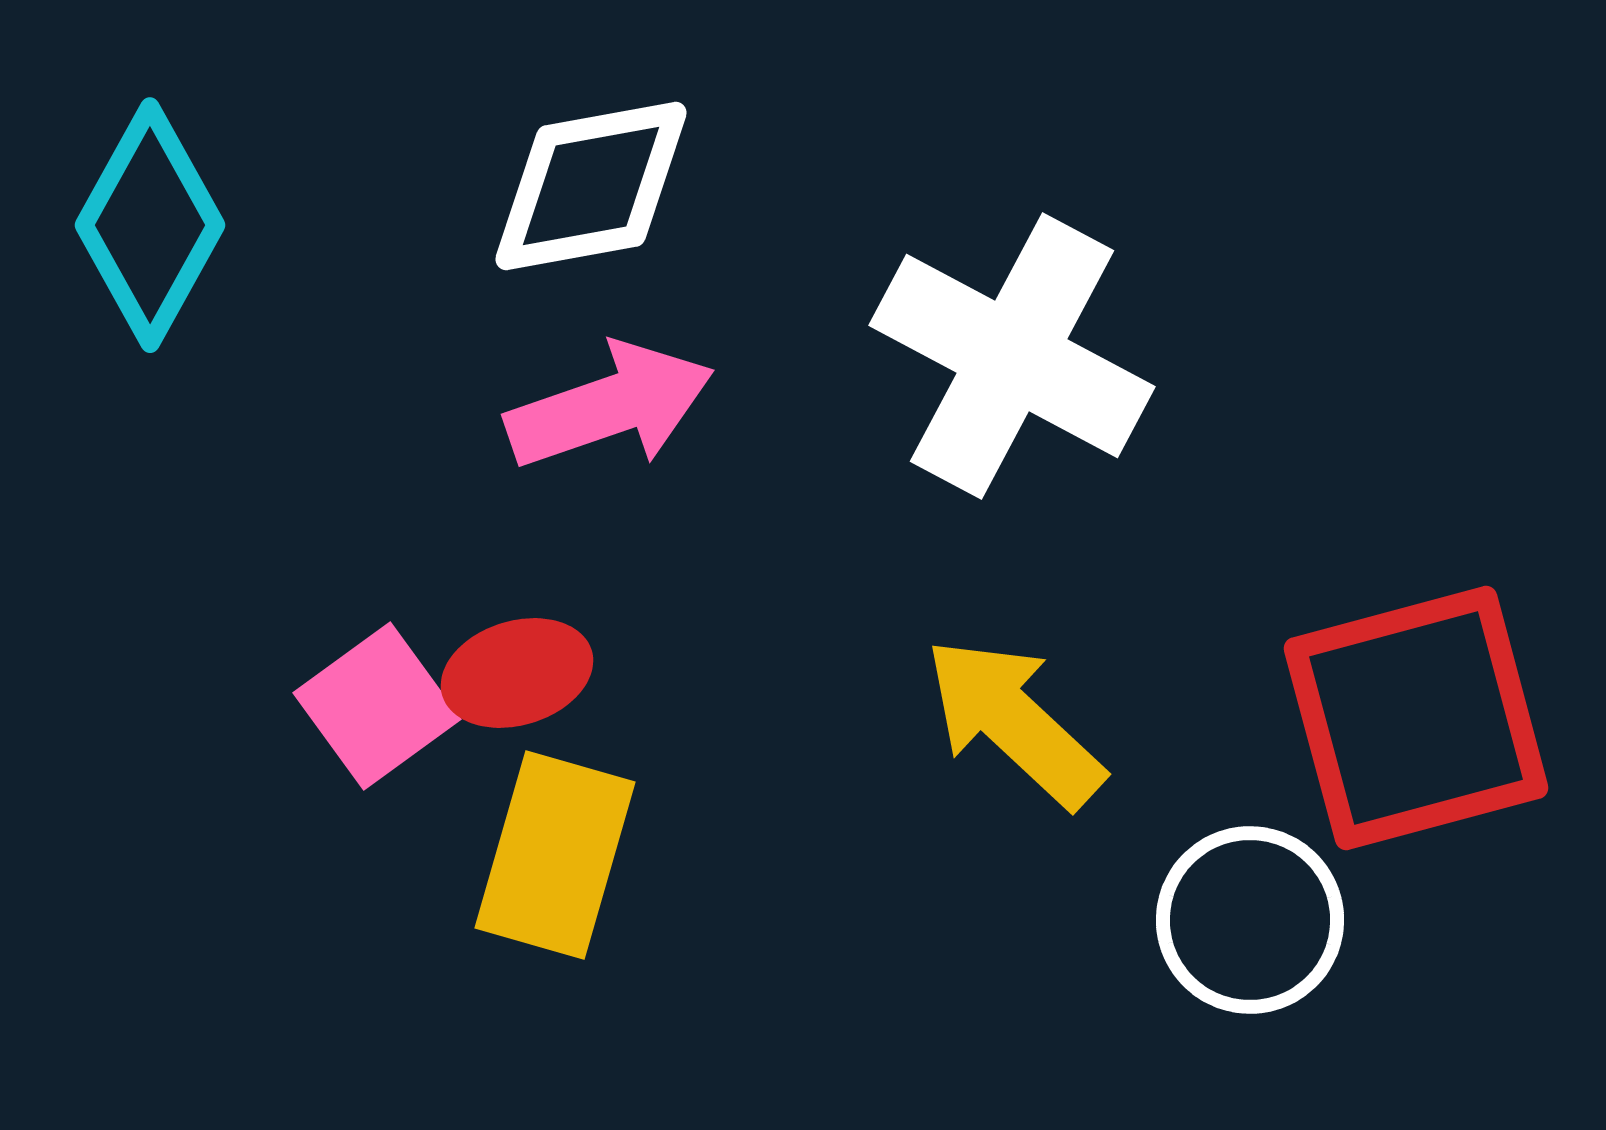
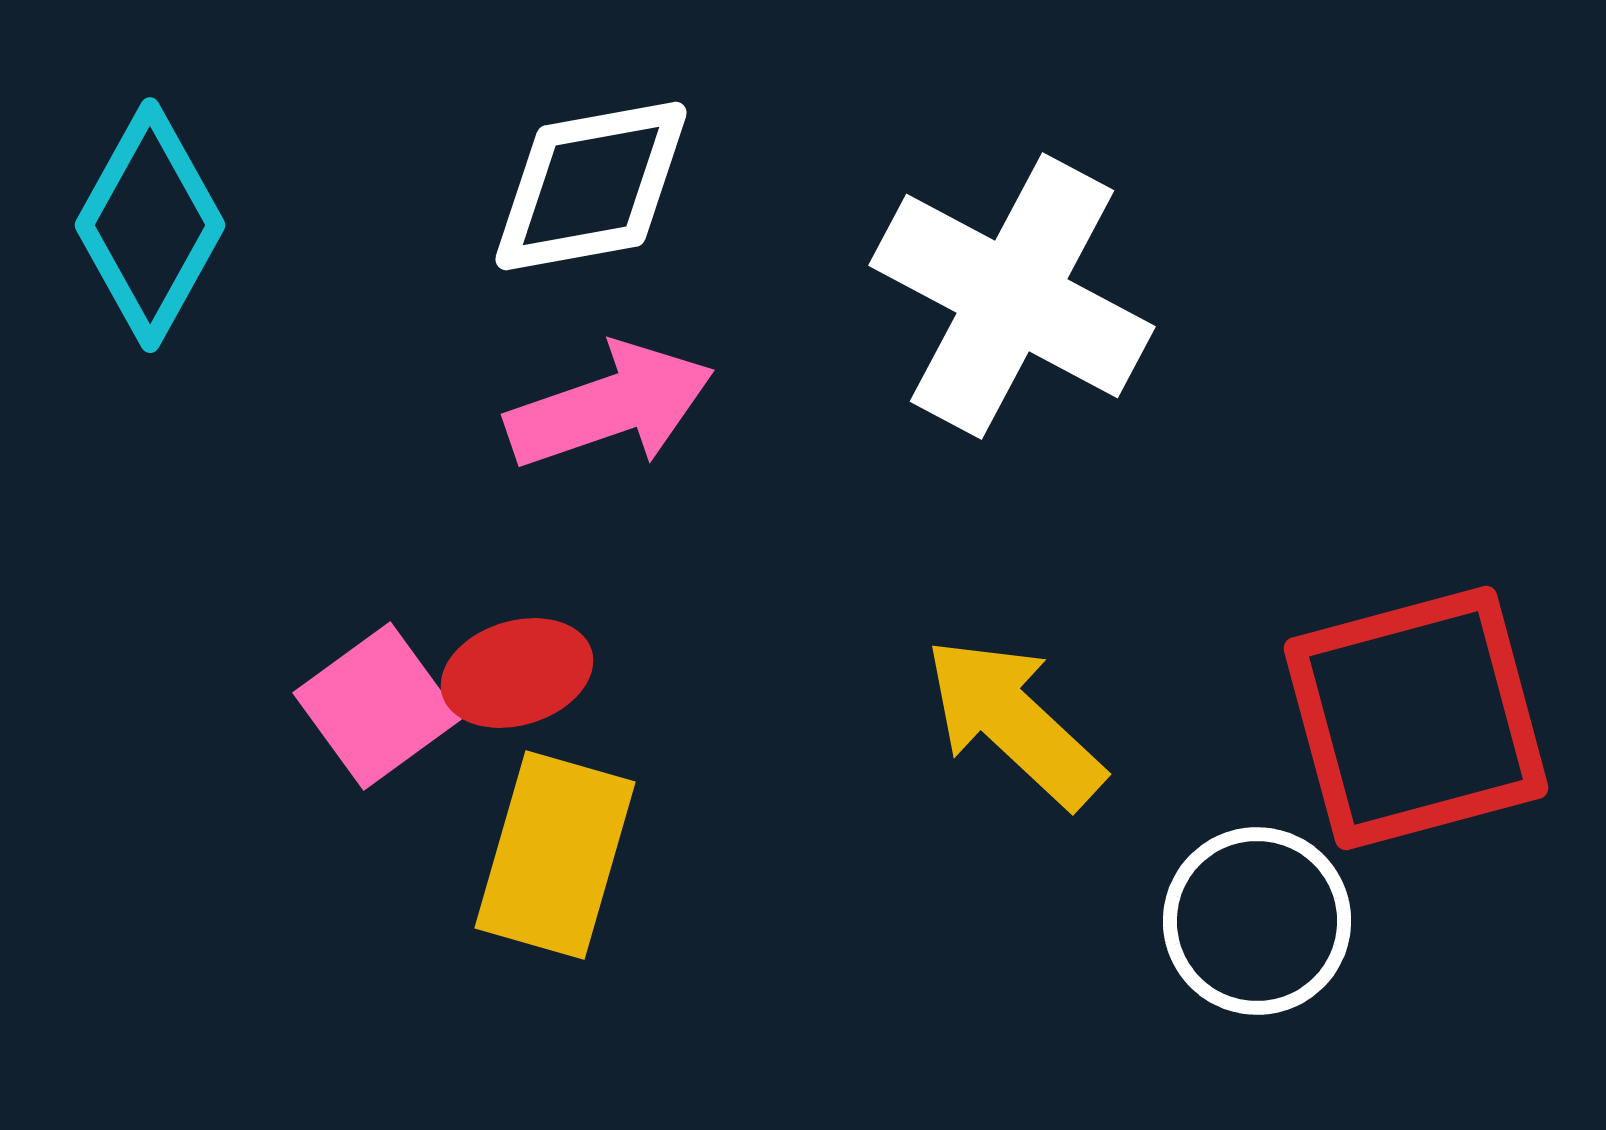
white cross: moved 60 px up
white circle: moved 7 px right, 1 px down
